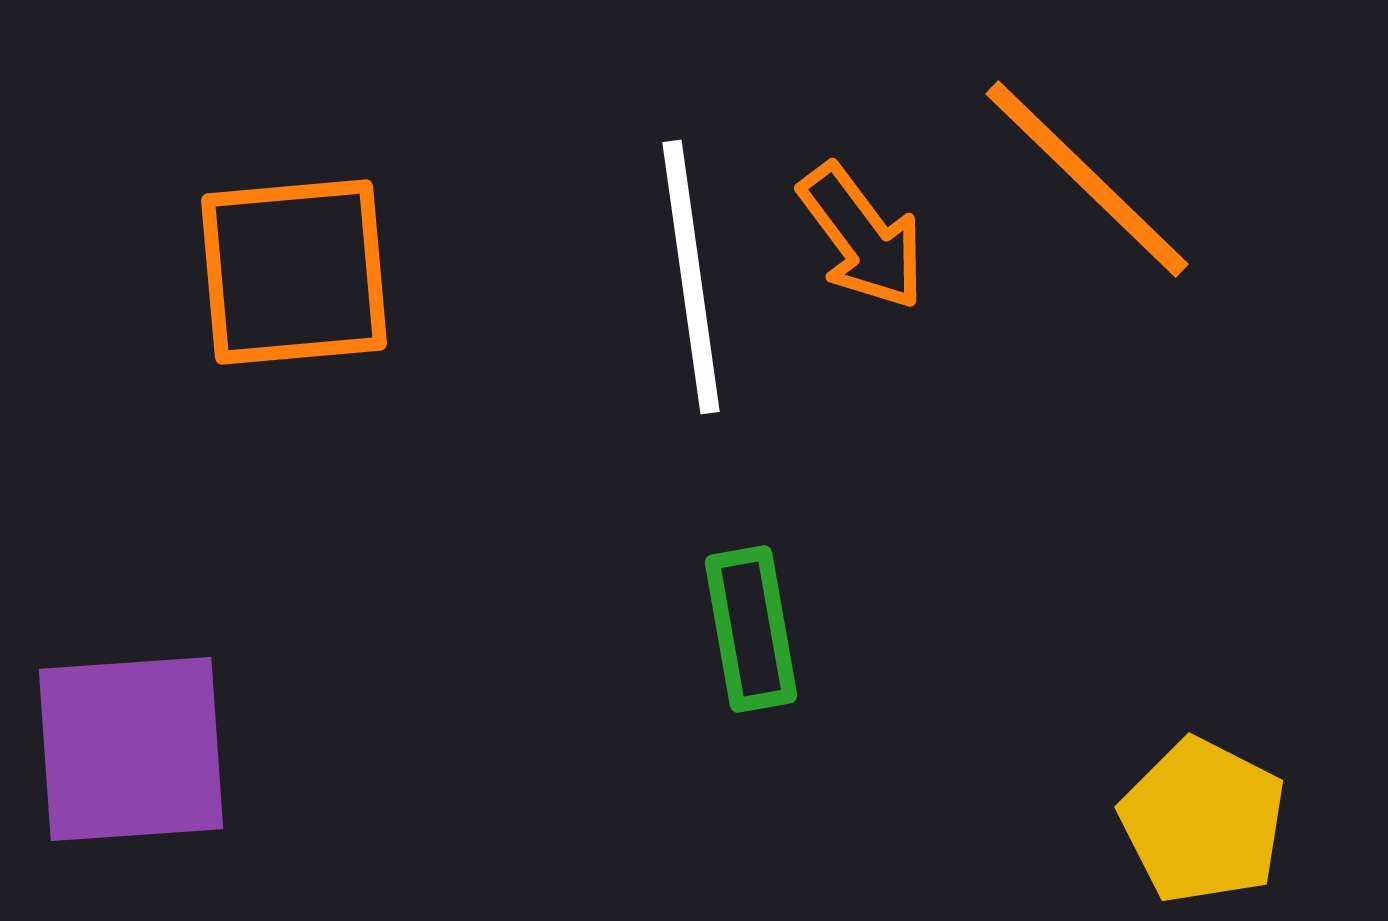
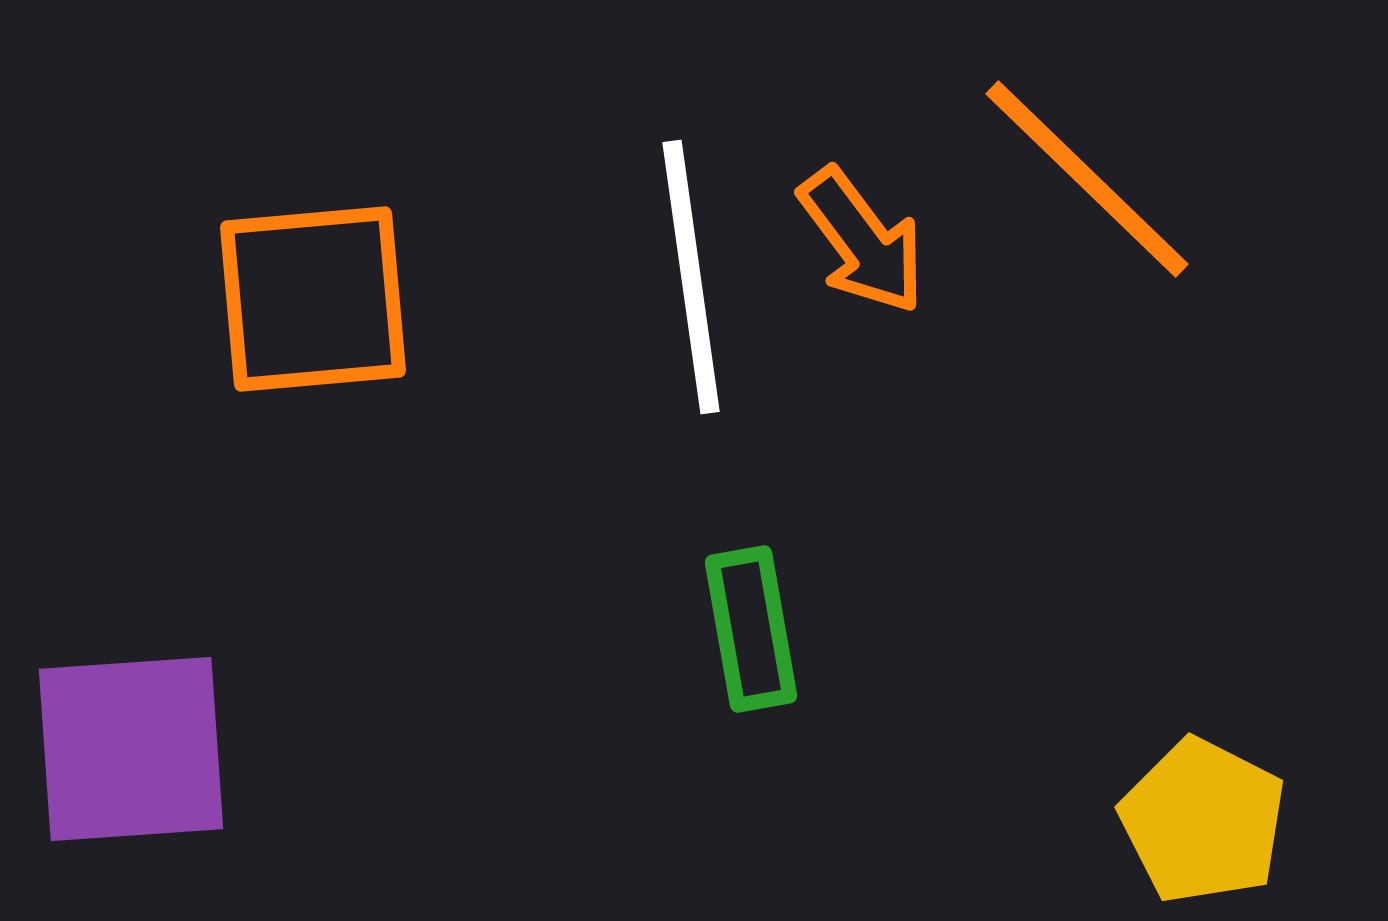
orange arrow: moved 4 px down
orange square: moved 19 px right, 27 px down
